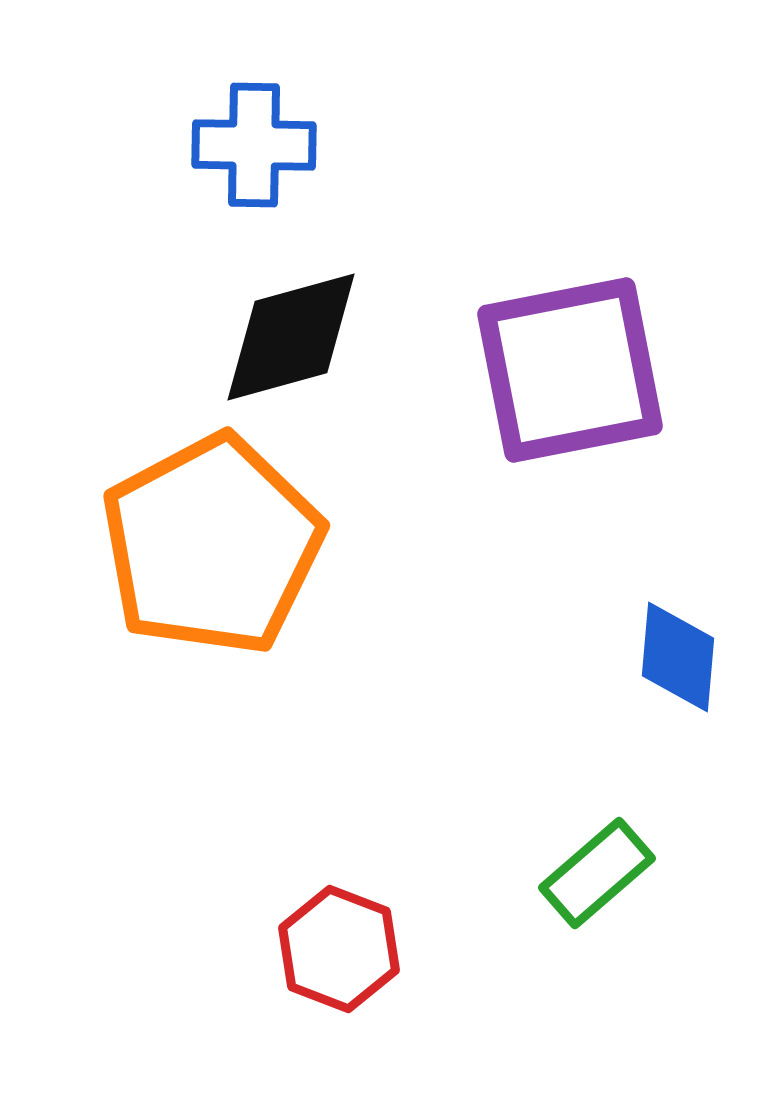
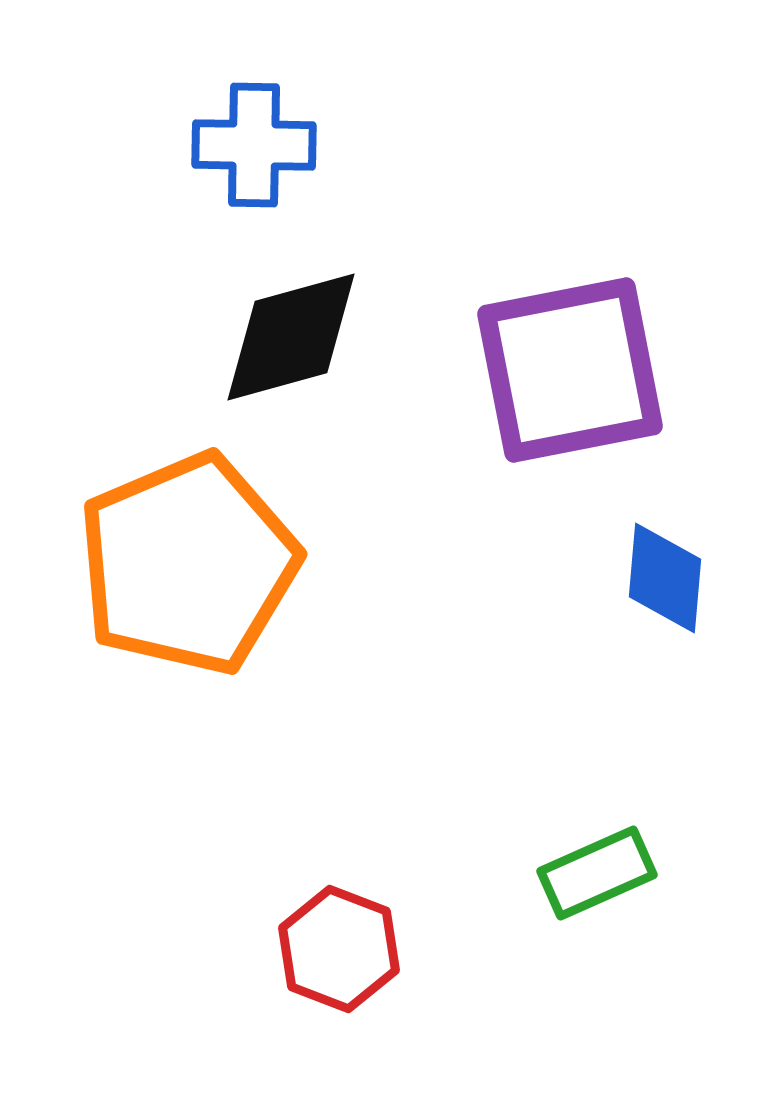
orange pentagon: moved 24 px left, 19 px down; rotated 5 degrees clockwise
blue diamond: moved 13 px left, 79 px up
green rectangle: rotated 17 degrees clockwise
